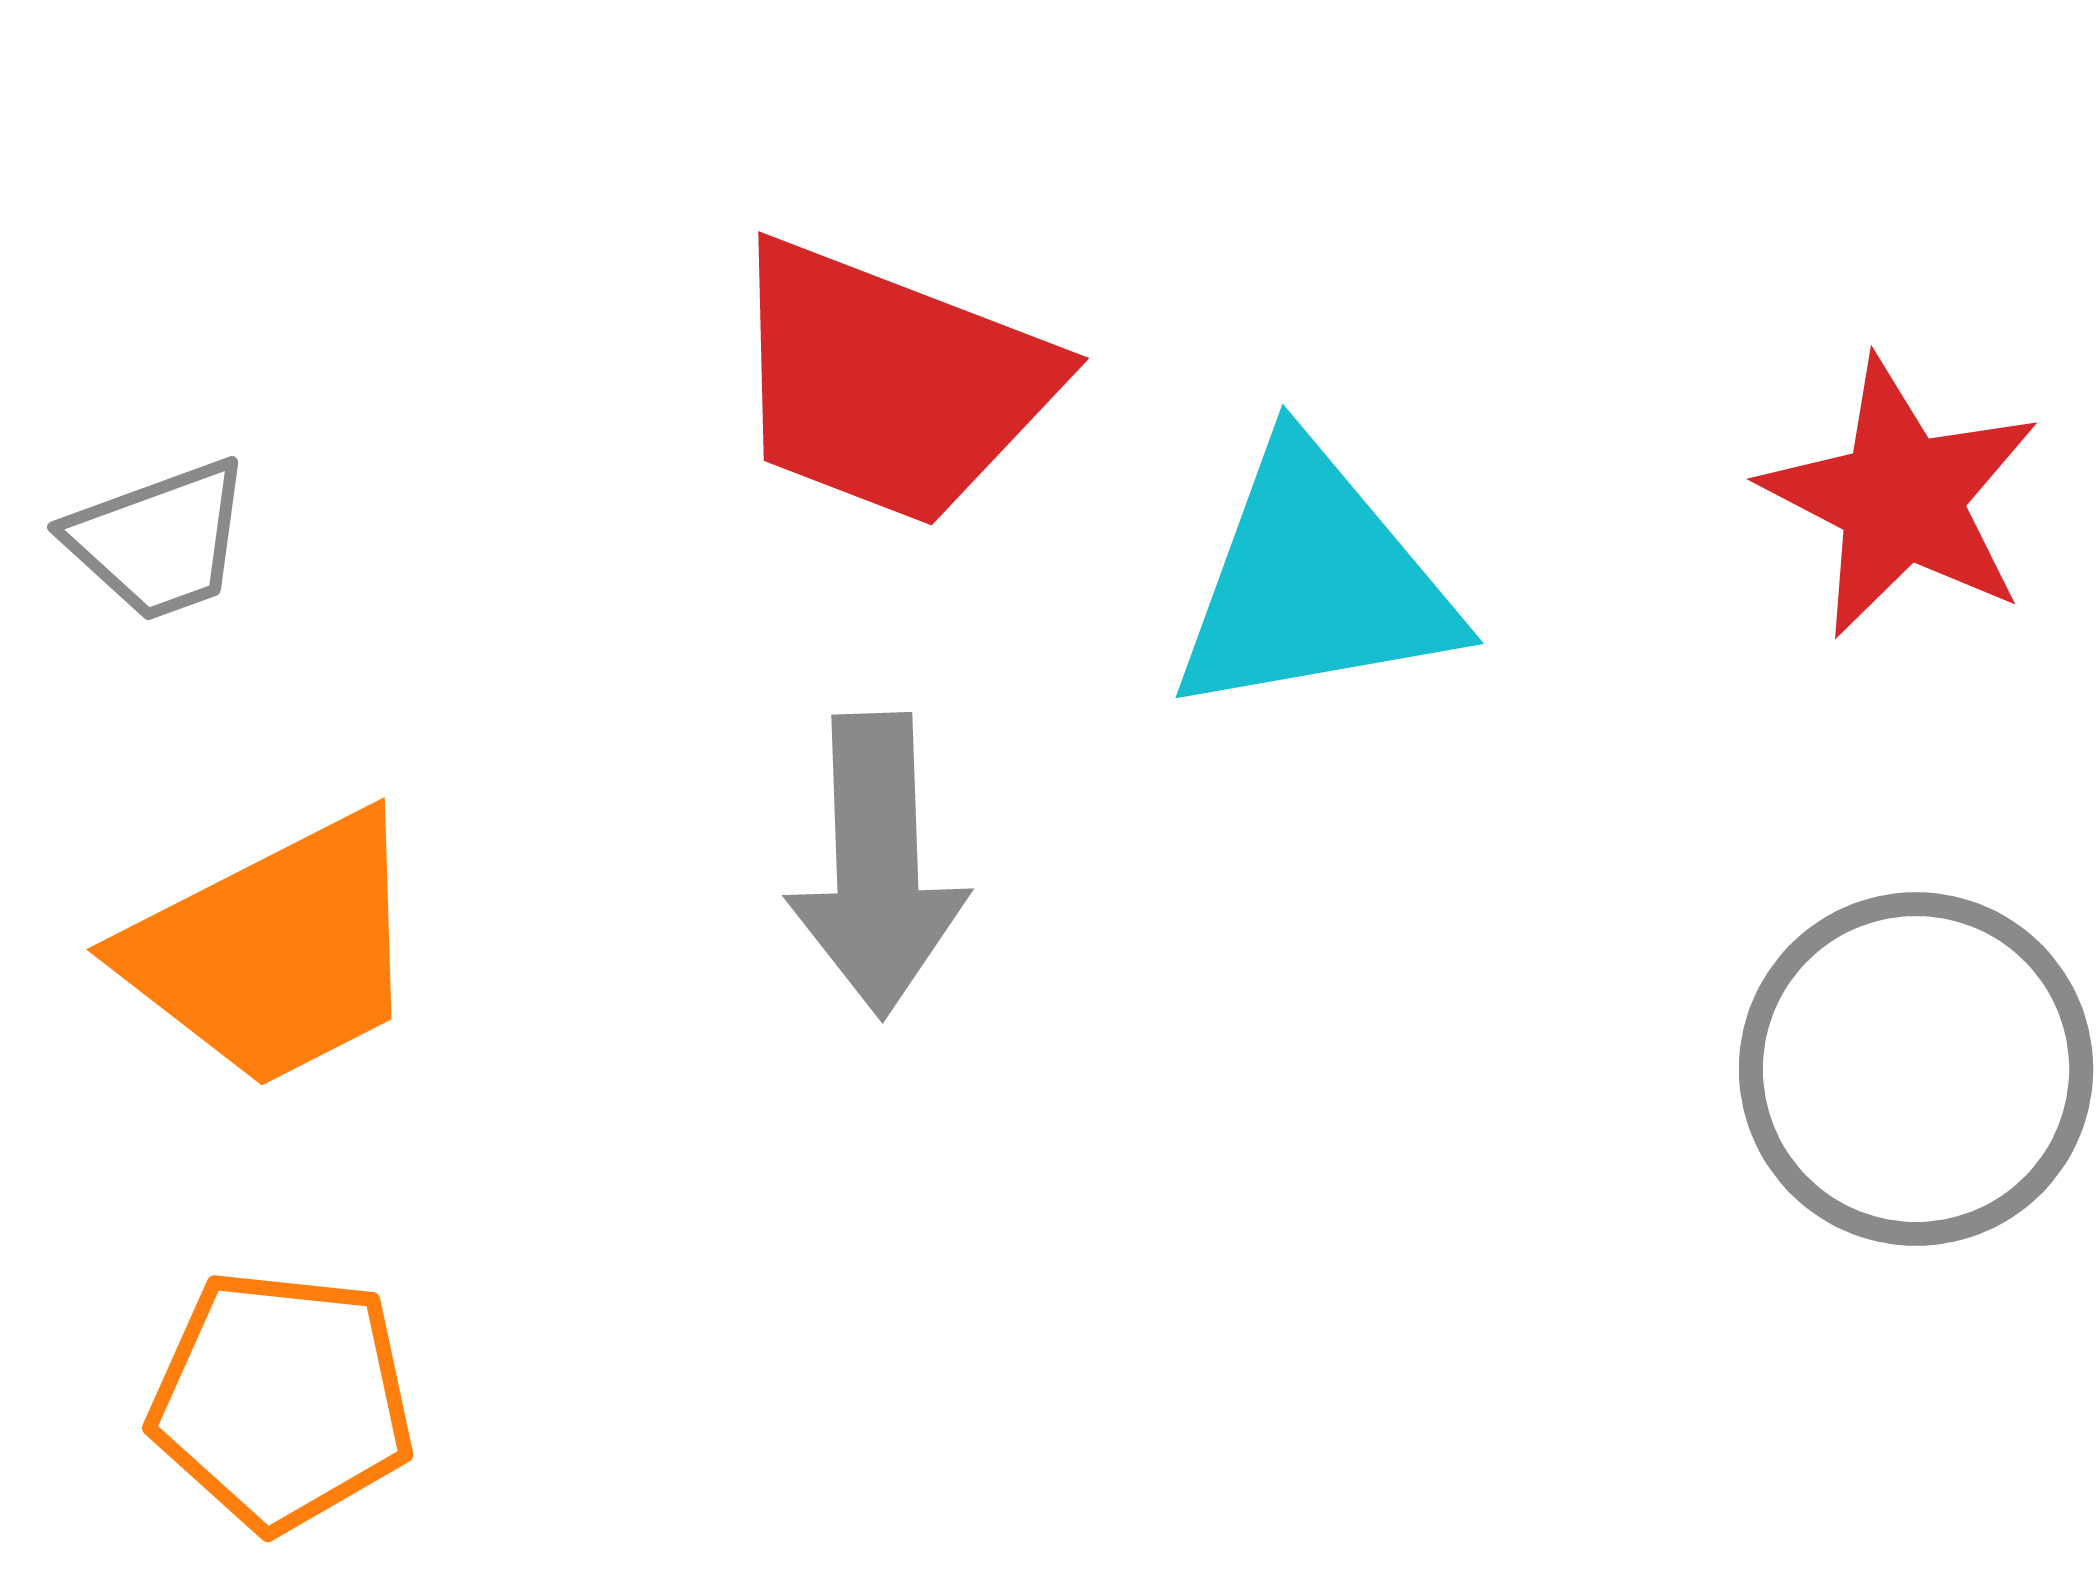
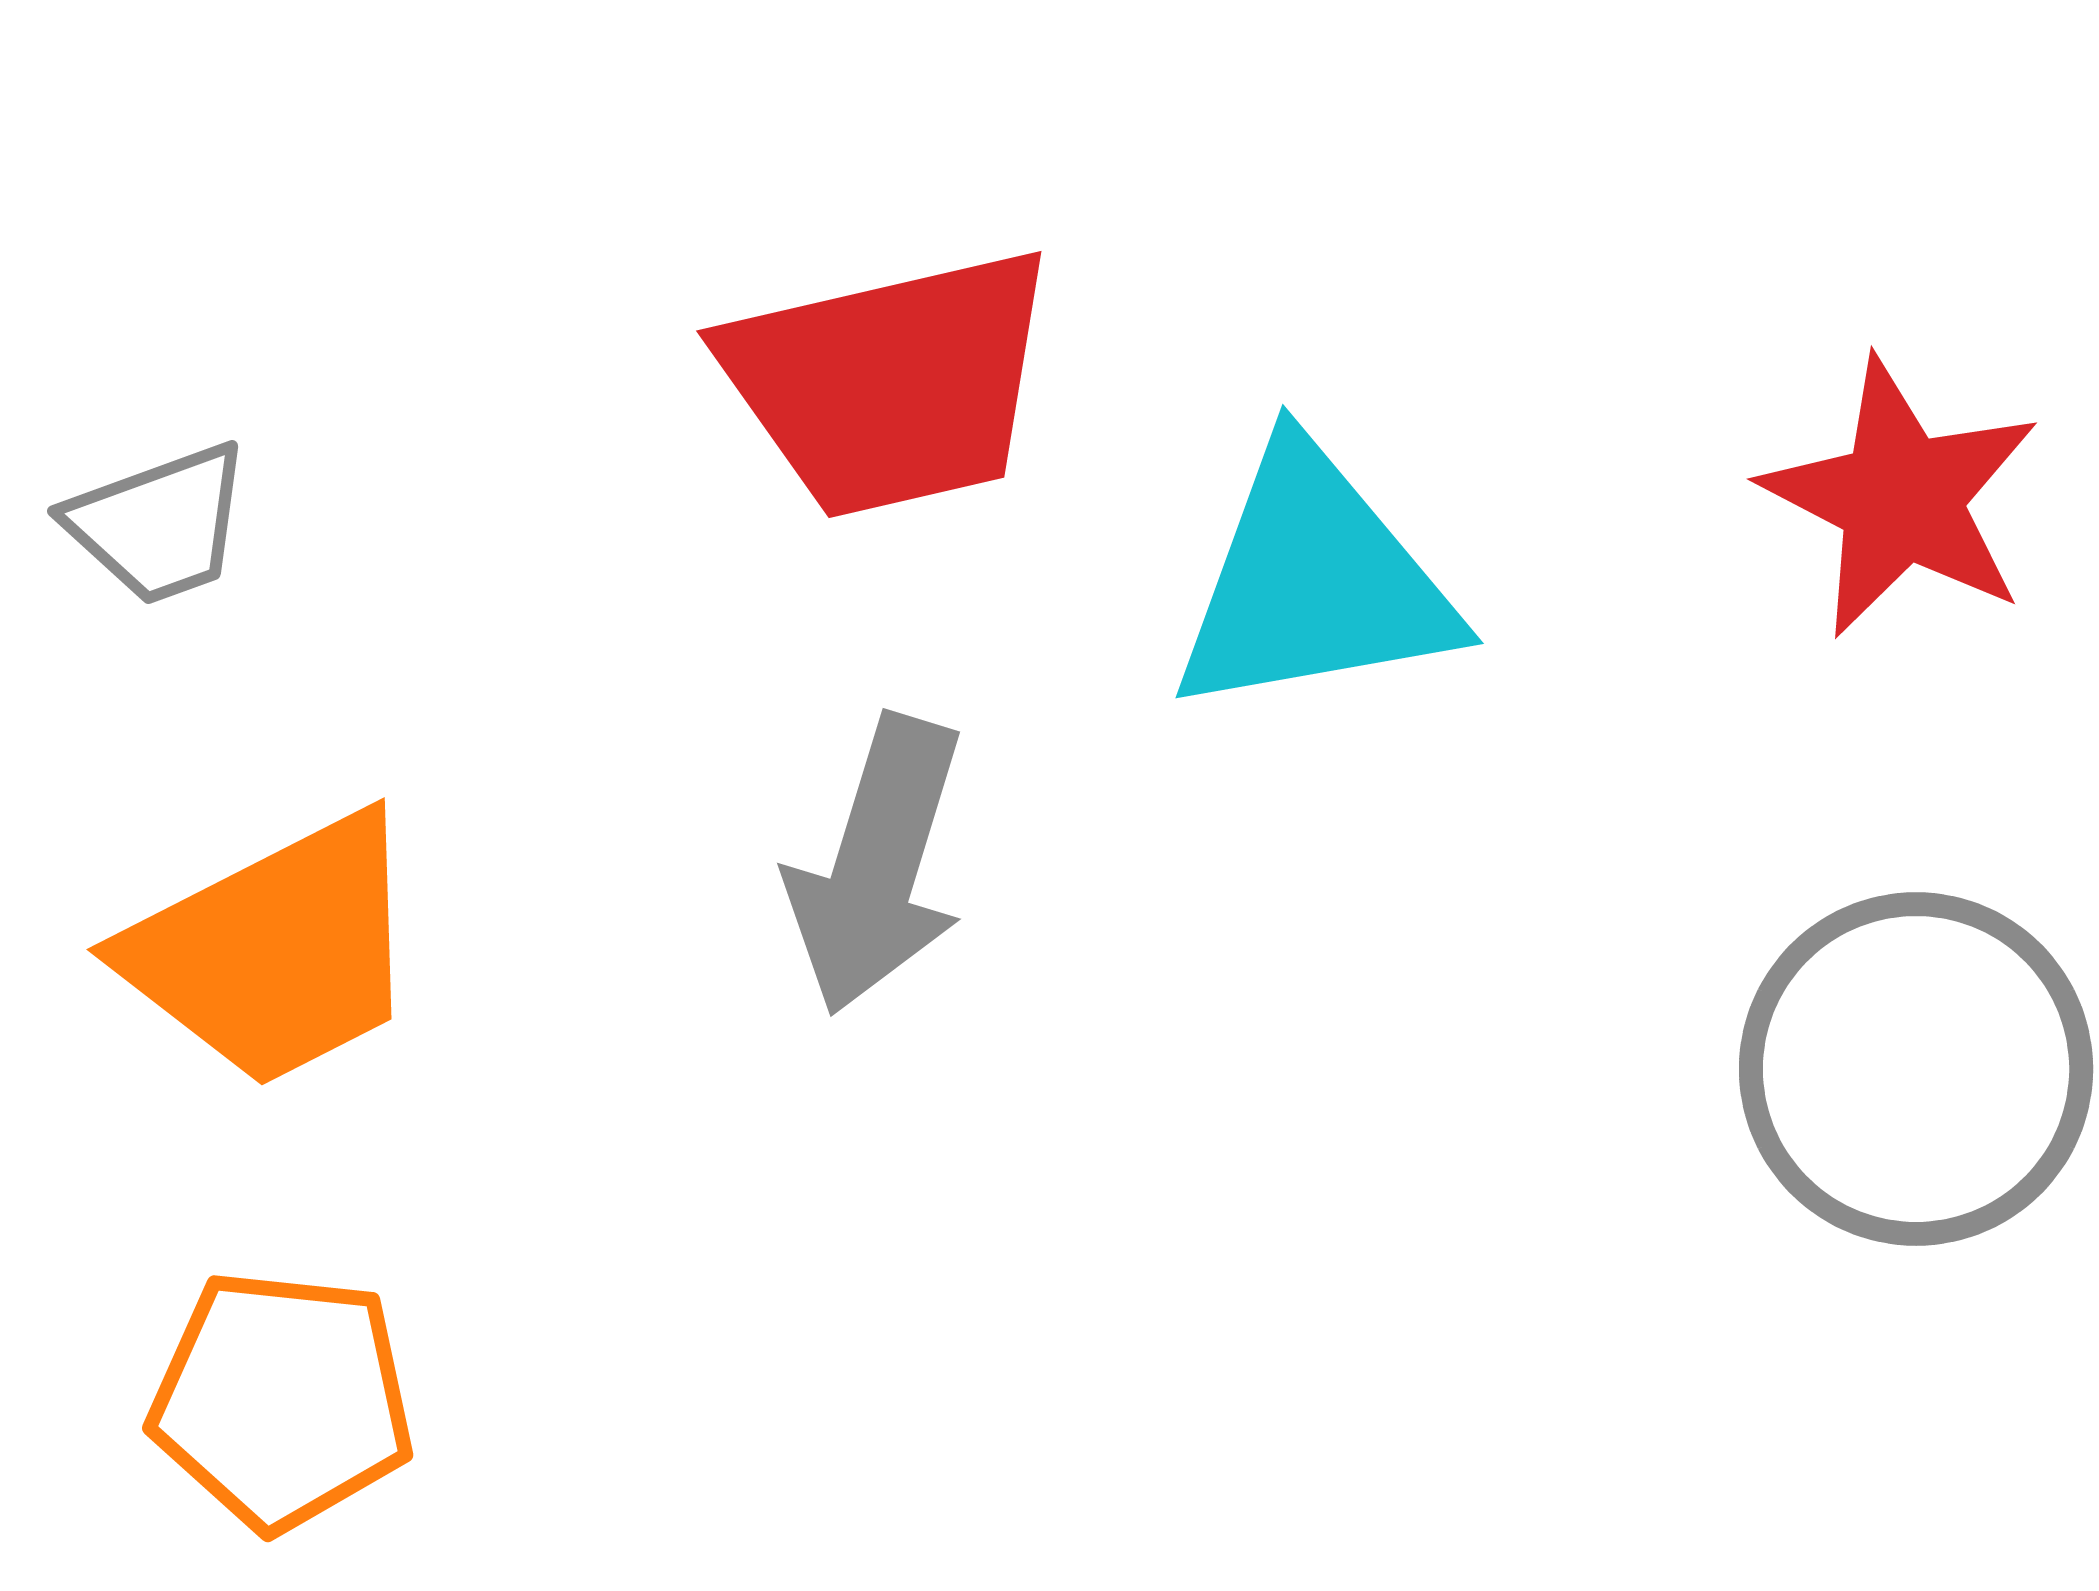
red trapezoid: rotated 34 degrees counterclockwise
gray trapezoid: moved 16 px up
gray arrow: rotated 19 degrees clockwise
